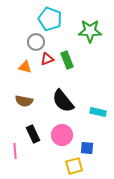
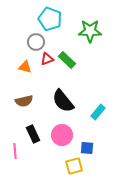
green rectangle: rotated 24 degrees counterclockwise
brown semicircle: rotated 24 degrees counterclockwise
cyan rectangle: rotated 63 degrees counterclockwise
